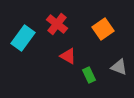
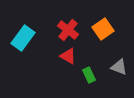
red cross: moved 11 px right, 6 px down
